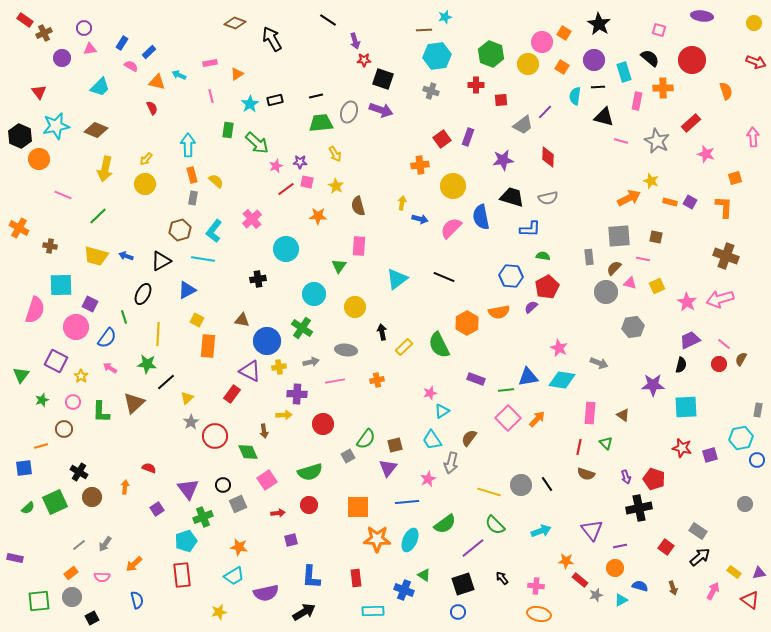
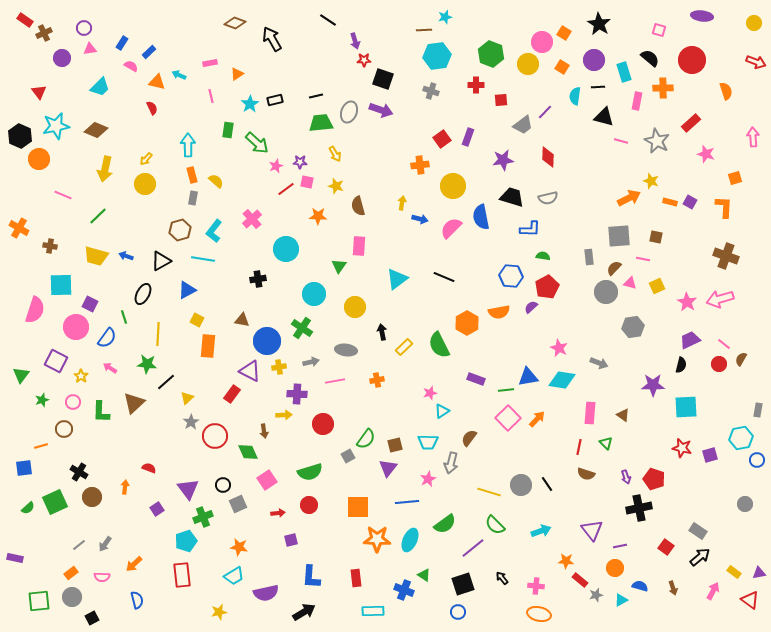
yellow star at (336, 186): rotated 14 degrees counterclockwise
cyan trapezoid at (432, 440): moved 4 px left, 2 px down; rotated 55 degrees counterclockwise
